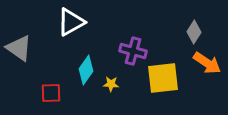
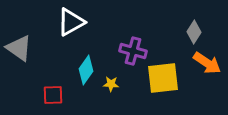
red square: moved 2 px right, 2 px down
